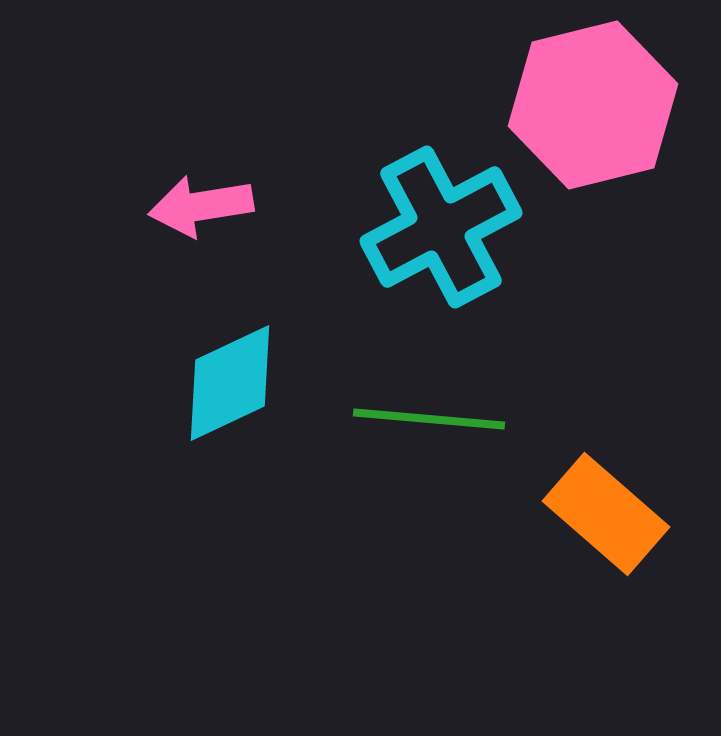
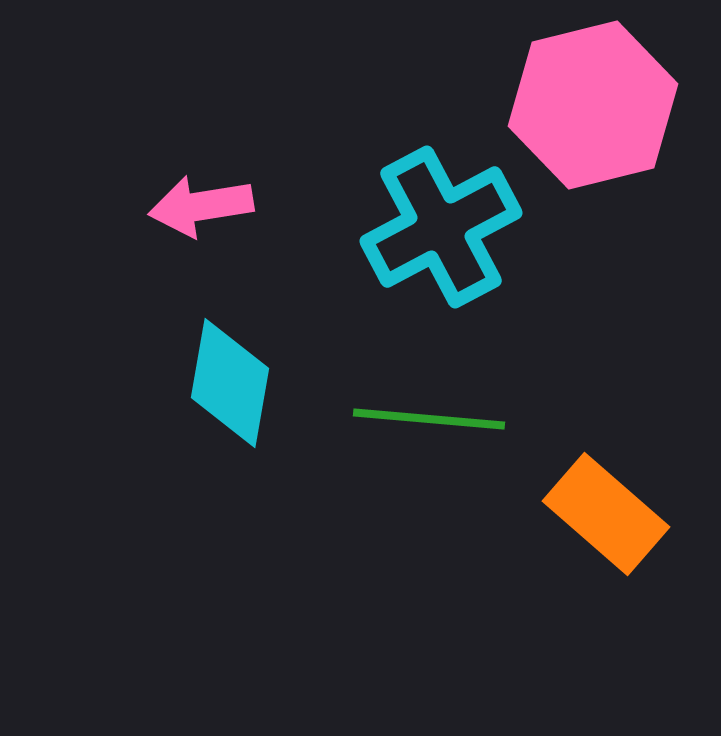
cyan diamond: rotated 55 degrees counterclockwise
